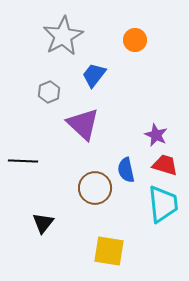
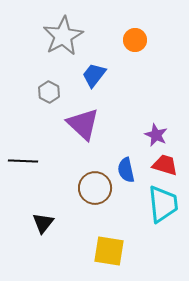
gray hexagon: rotated 10 degrees counterclockwise
